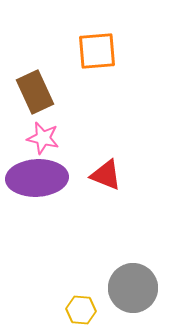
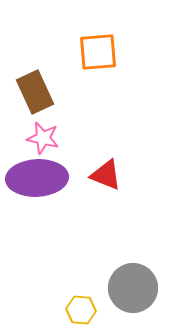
orange square: moved 1 px right, 1 px down
